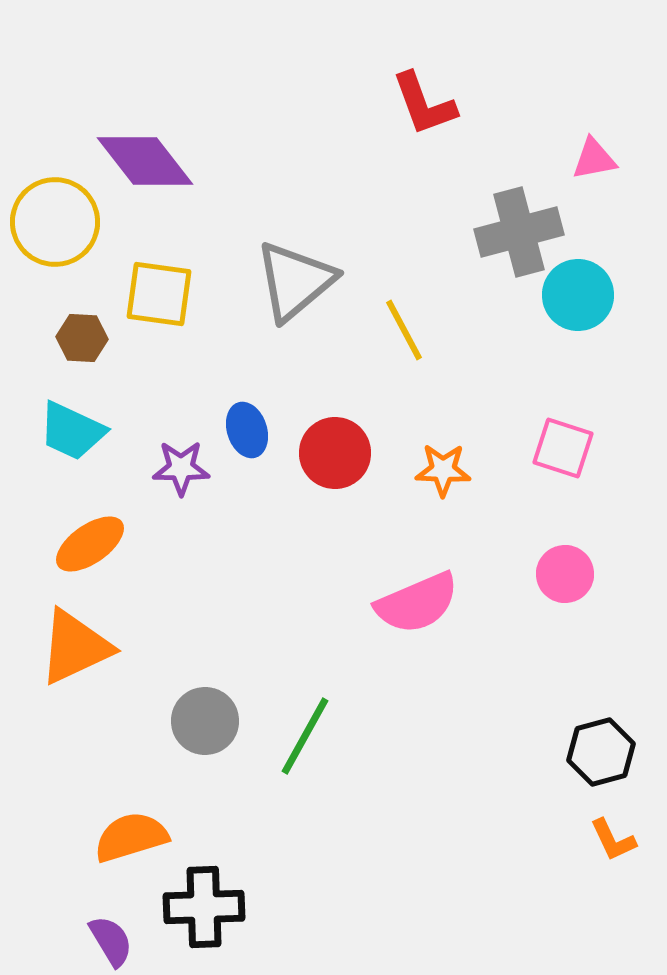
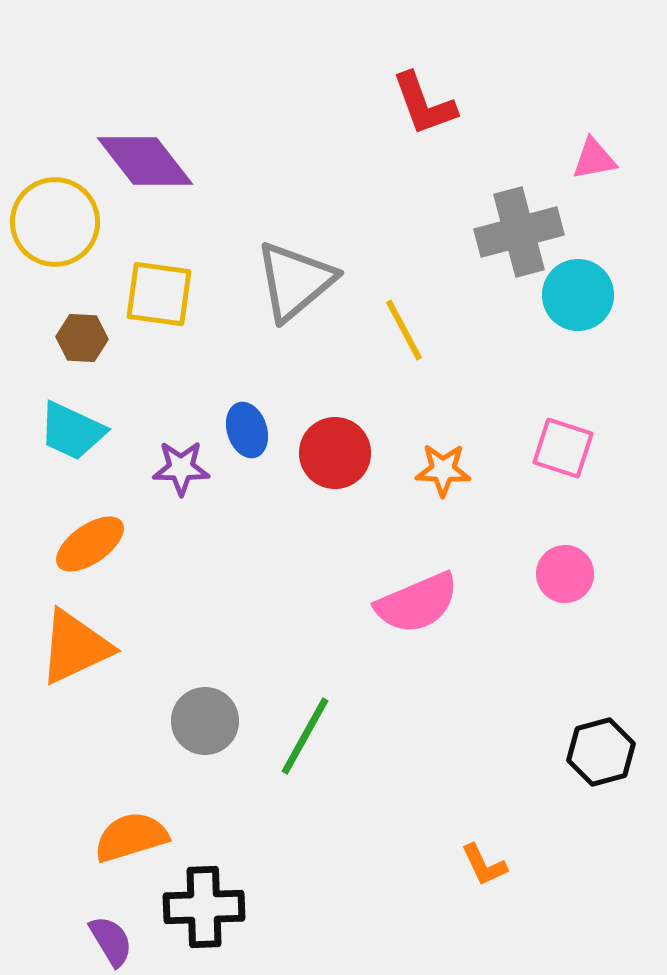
orange L-shape: moved 129 px left, 25 px down
